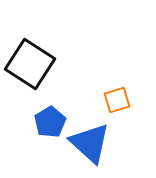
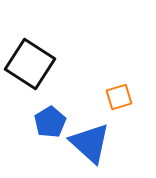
orange square: moved 2 px right, 3 px up
